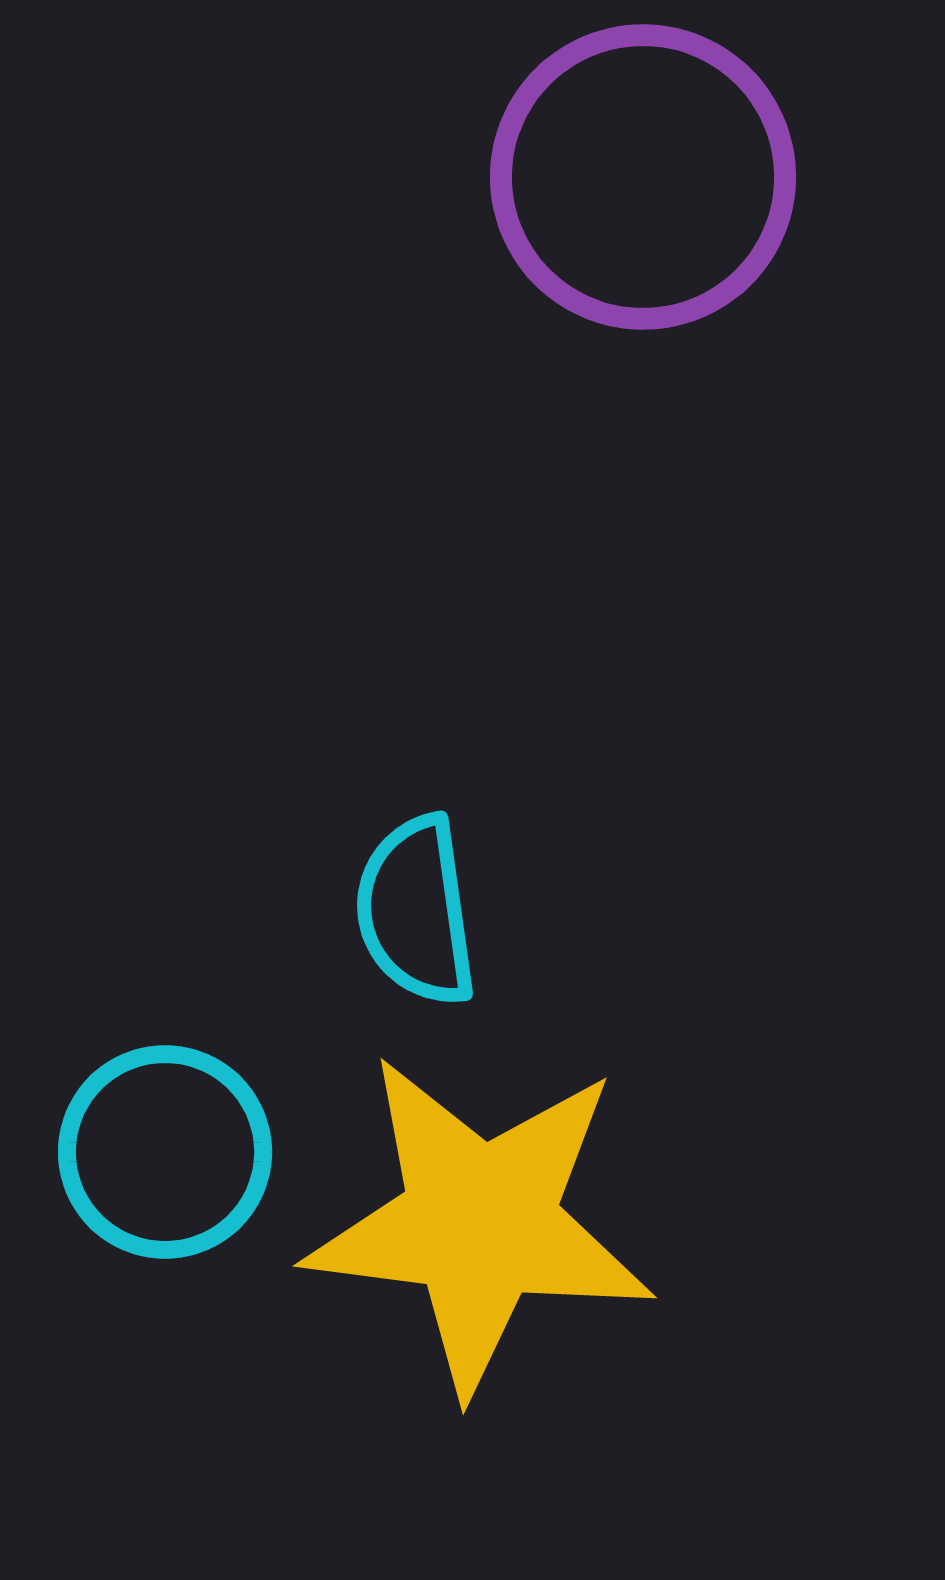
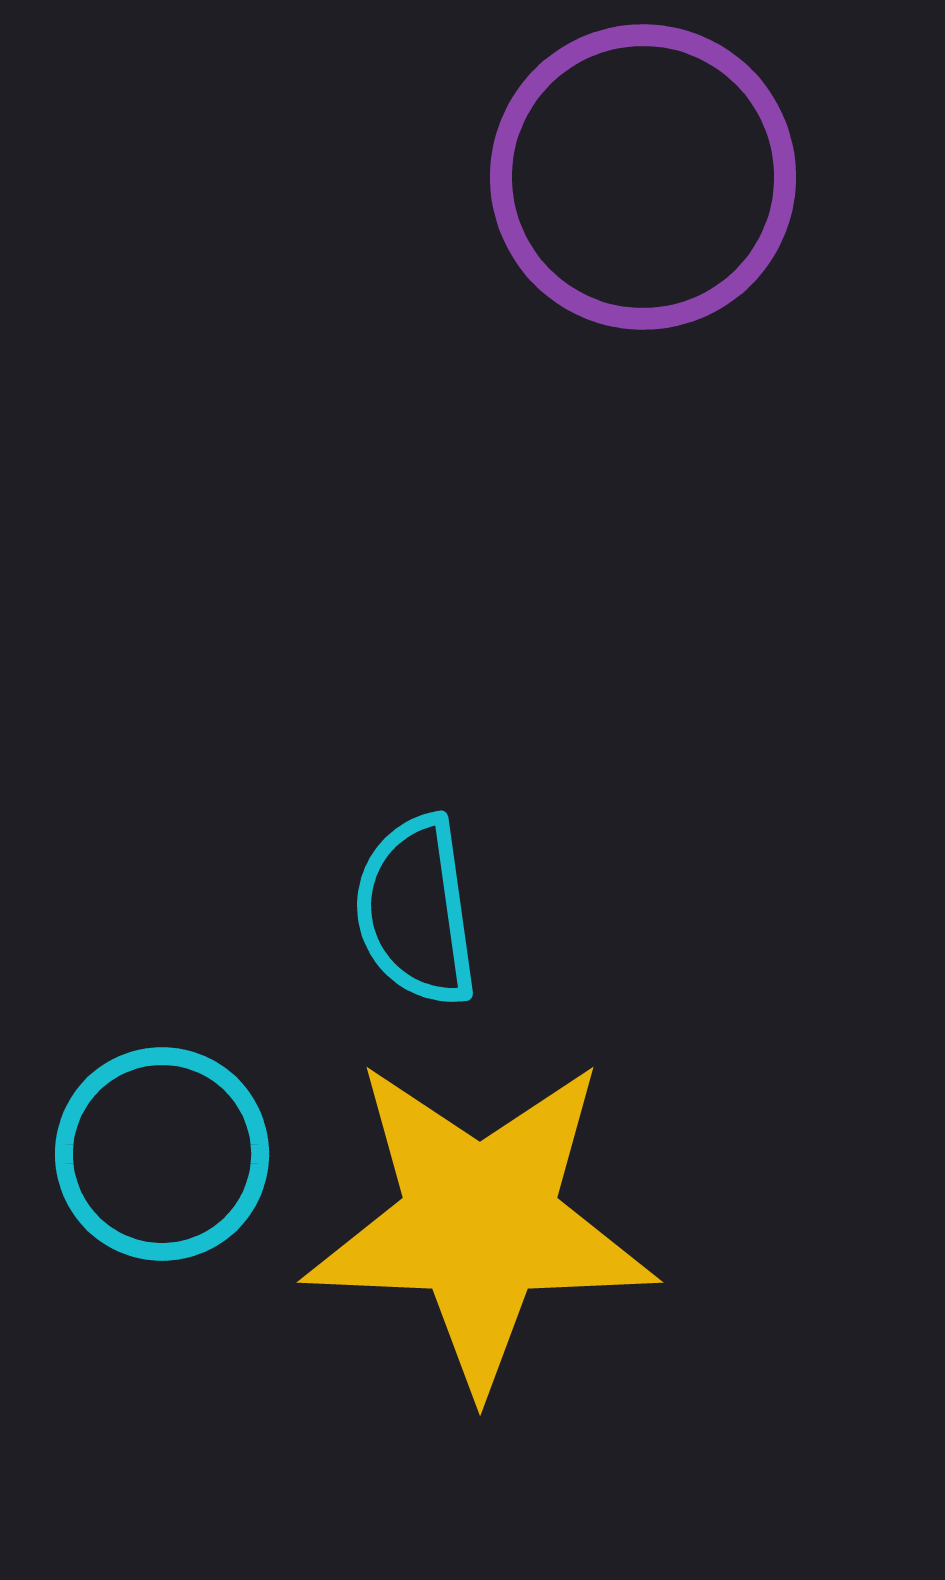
cyan circle: moved 3 px left, 2 px down
yellow star: rotated 5 degrees counterclockwise
